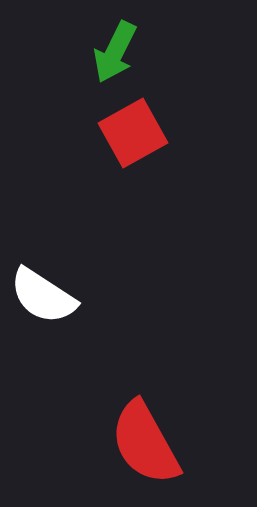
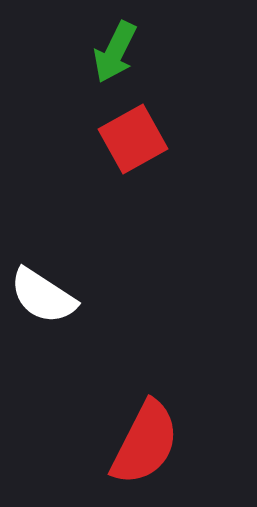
red square: moved 6 px down
red semicircle: rotated 124 degrees counterclockwise
